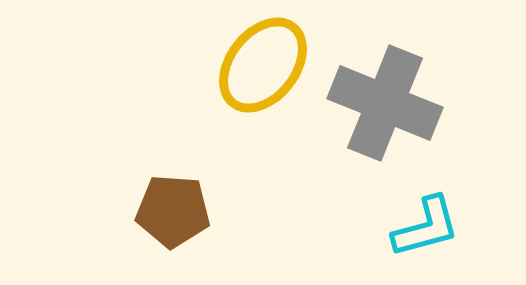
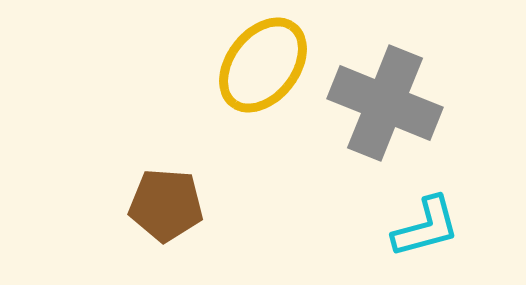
brown pentagon: moved 7 px left, 6 px up
